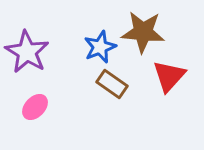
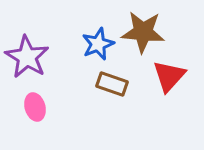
blue star: moved 2 px left, 3 px up
purple star: moved 5 px down
brown rectangle: rotated 16 degrees counterclockwise
pink ellipse: rotated 60 degrees counterclockwise
